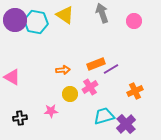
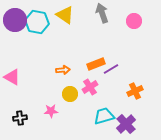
cyan hexagon: moved 1 px right
